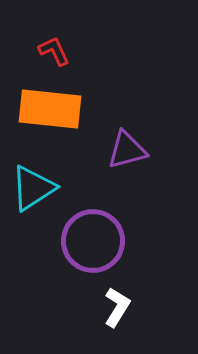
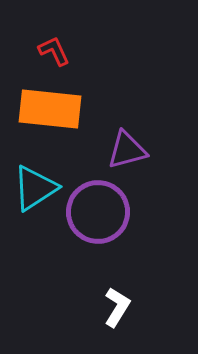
cyan triangle: moved 2 px right
purple circle: moved 5 px right, 29 px up
